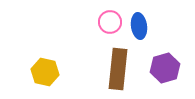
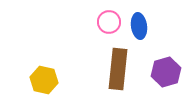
pink circle: moved 1 px left
purple hexagon: moved 1 px right, 4 px down
yellow hexagon: moved 1 px left, 8 px down
